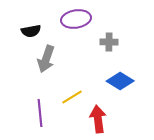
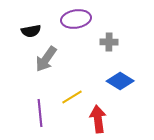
gray arrow: rotated 16 degrees clockwise
